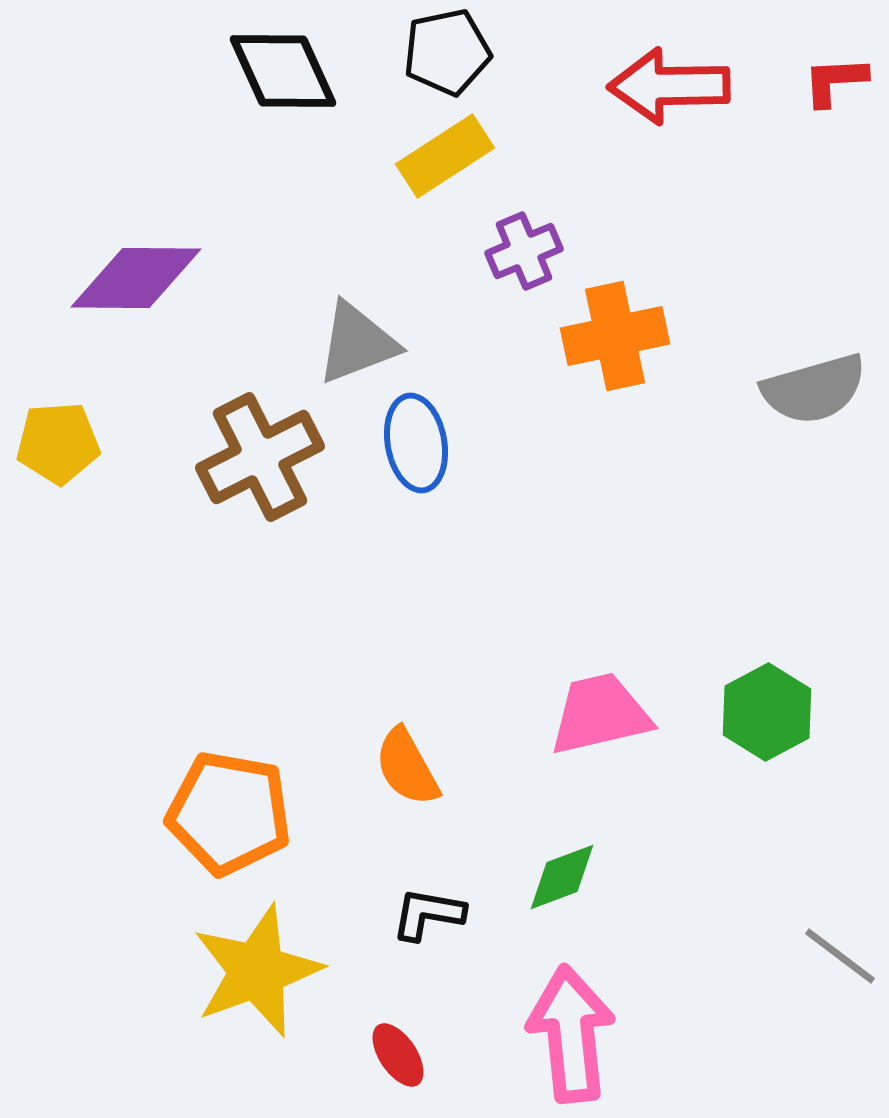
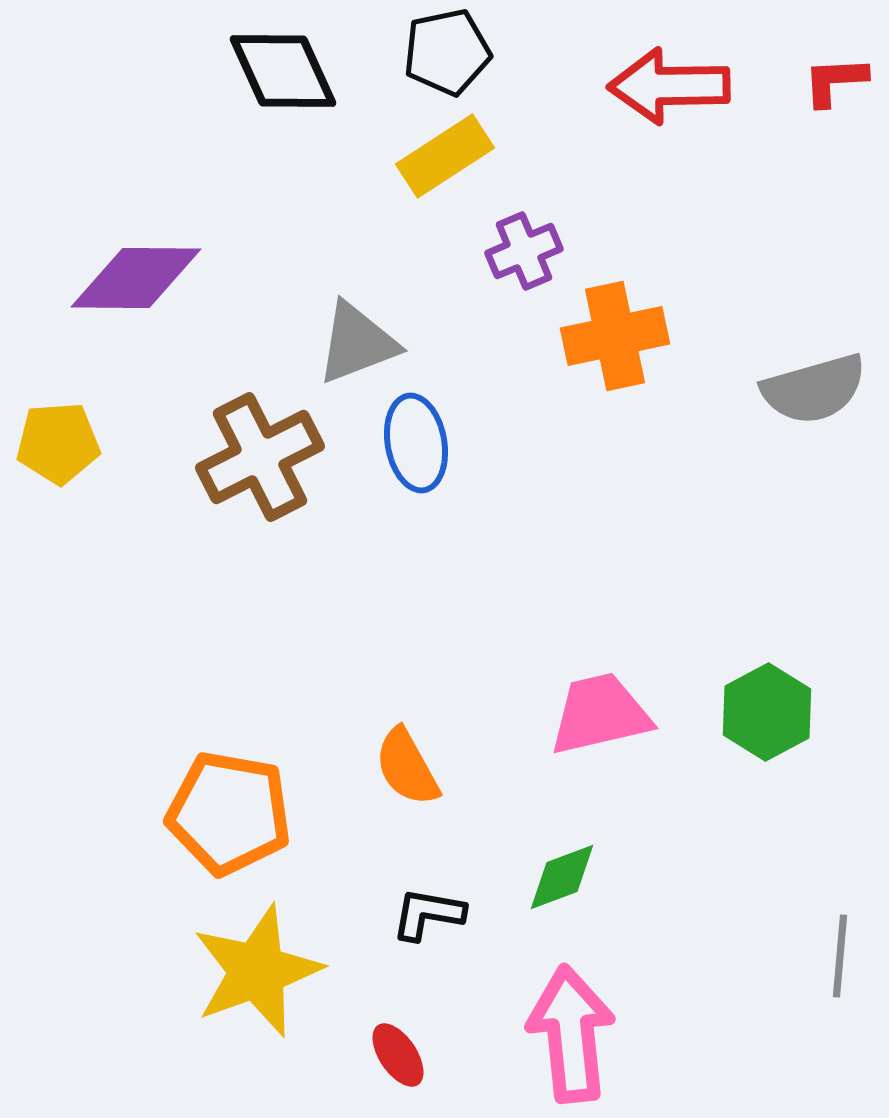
gray line: rotated 58 degrees clockwise
